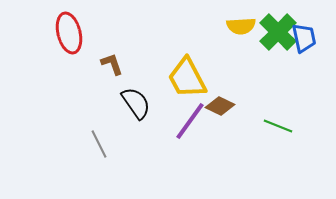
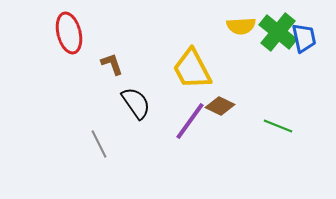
green cross: rotated 6 degrees counterclockwise
yellow trapezoid: moved 5 px right, 9 px up
